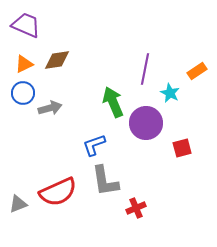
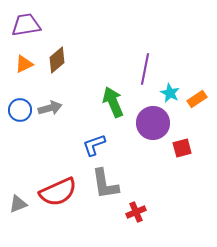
purple trapezoid: rotated 32 degrees counterclockwise
brown diamond: rotated 32 degrees counterclockwise
orange rectangle: moved 28 px down
blue circle: moved 3 px left, 17 px down
purple circle: moved 7 px right
gray L-shape: moved 3 px down
red cross: moved 4 px down
